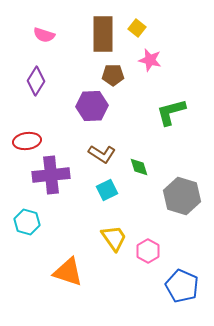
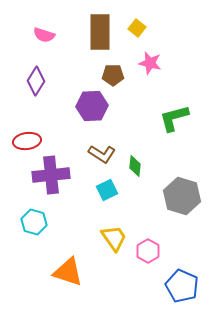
brown rectangle: moved 3 px left, 2 px up
pink star: moved 3 px down
green L-shape: moved 3 px right, 6 px down
green diamond: moved 4 px left, 1 px up; rotated 25 degrees clockwise
cyan hexagon: moved 7 px right
